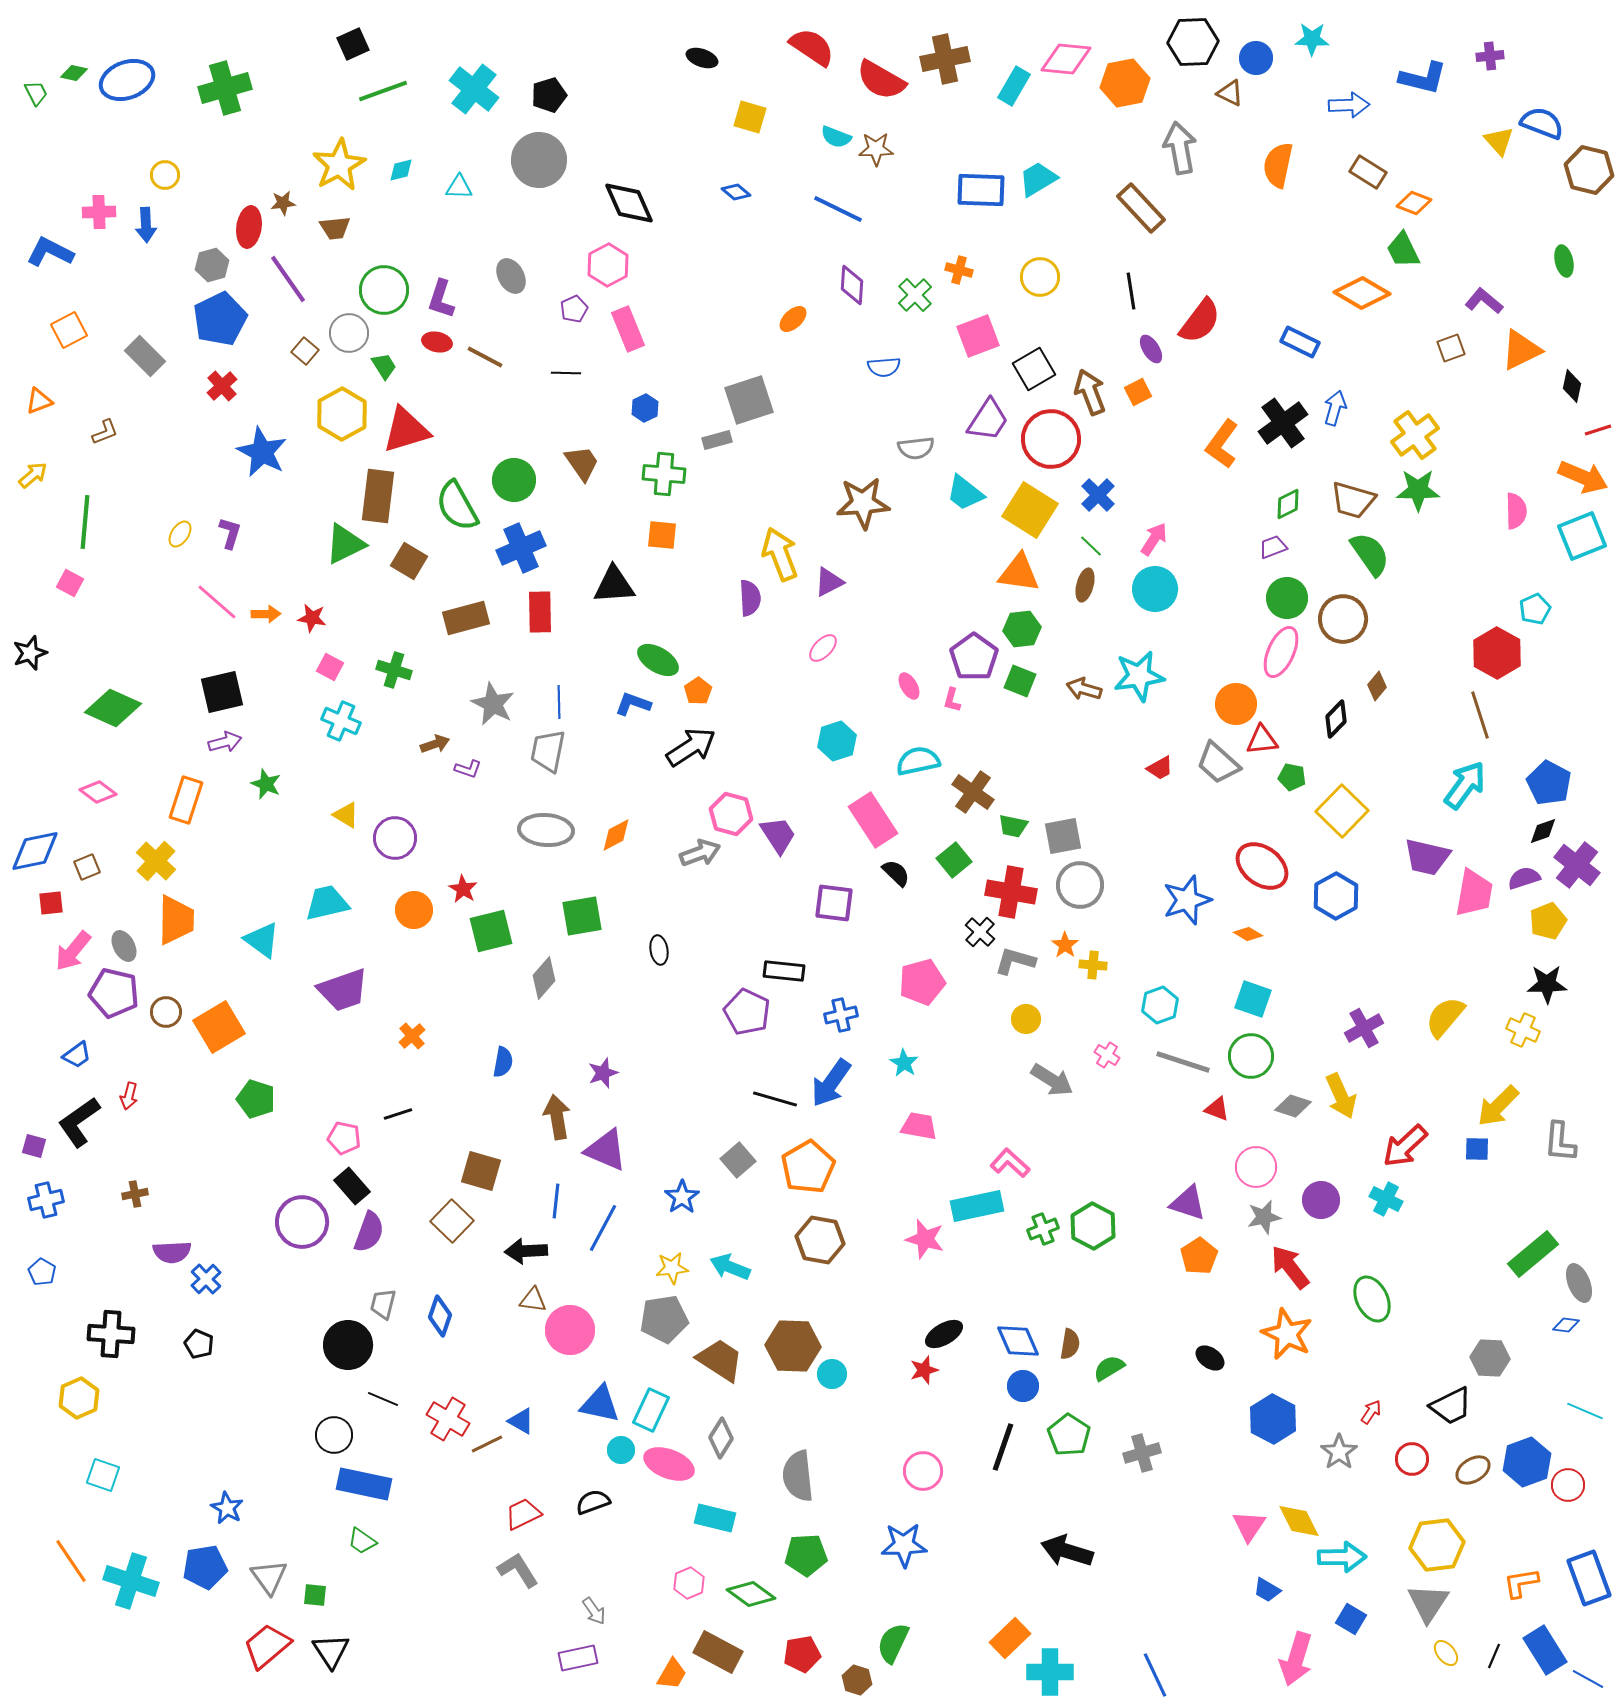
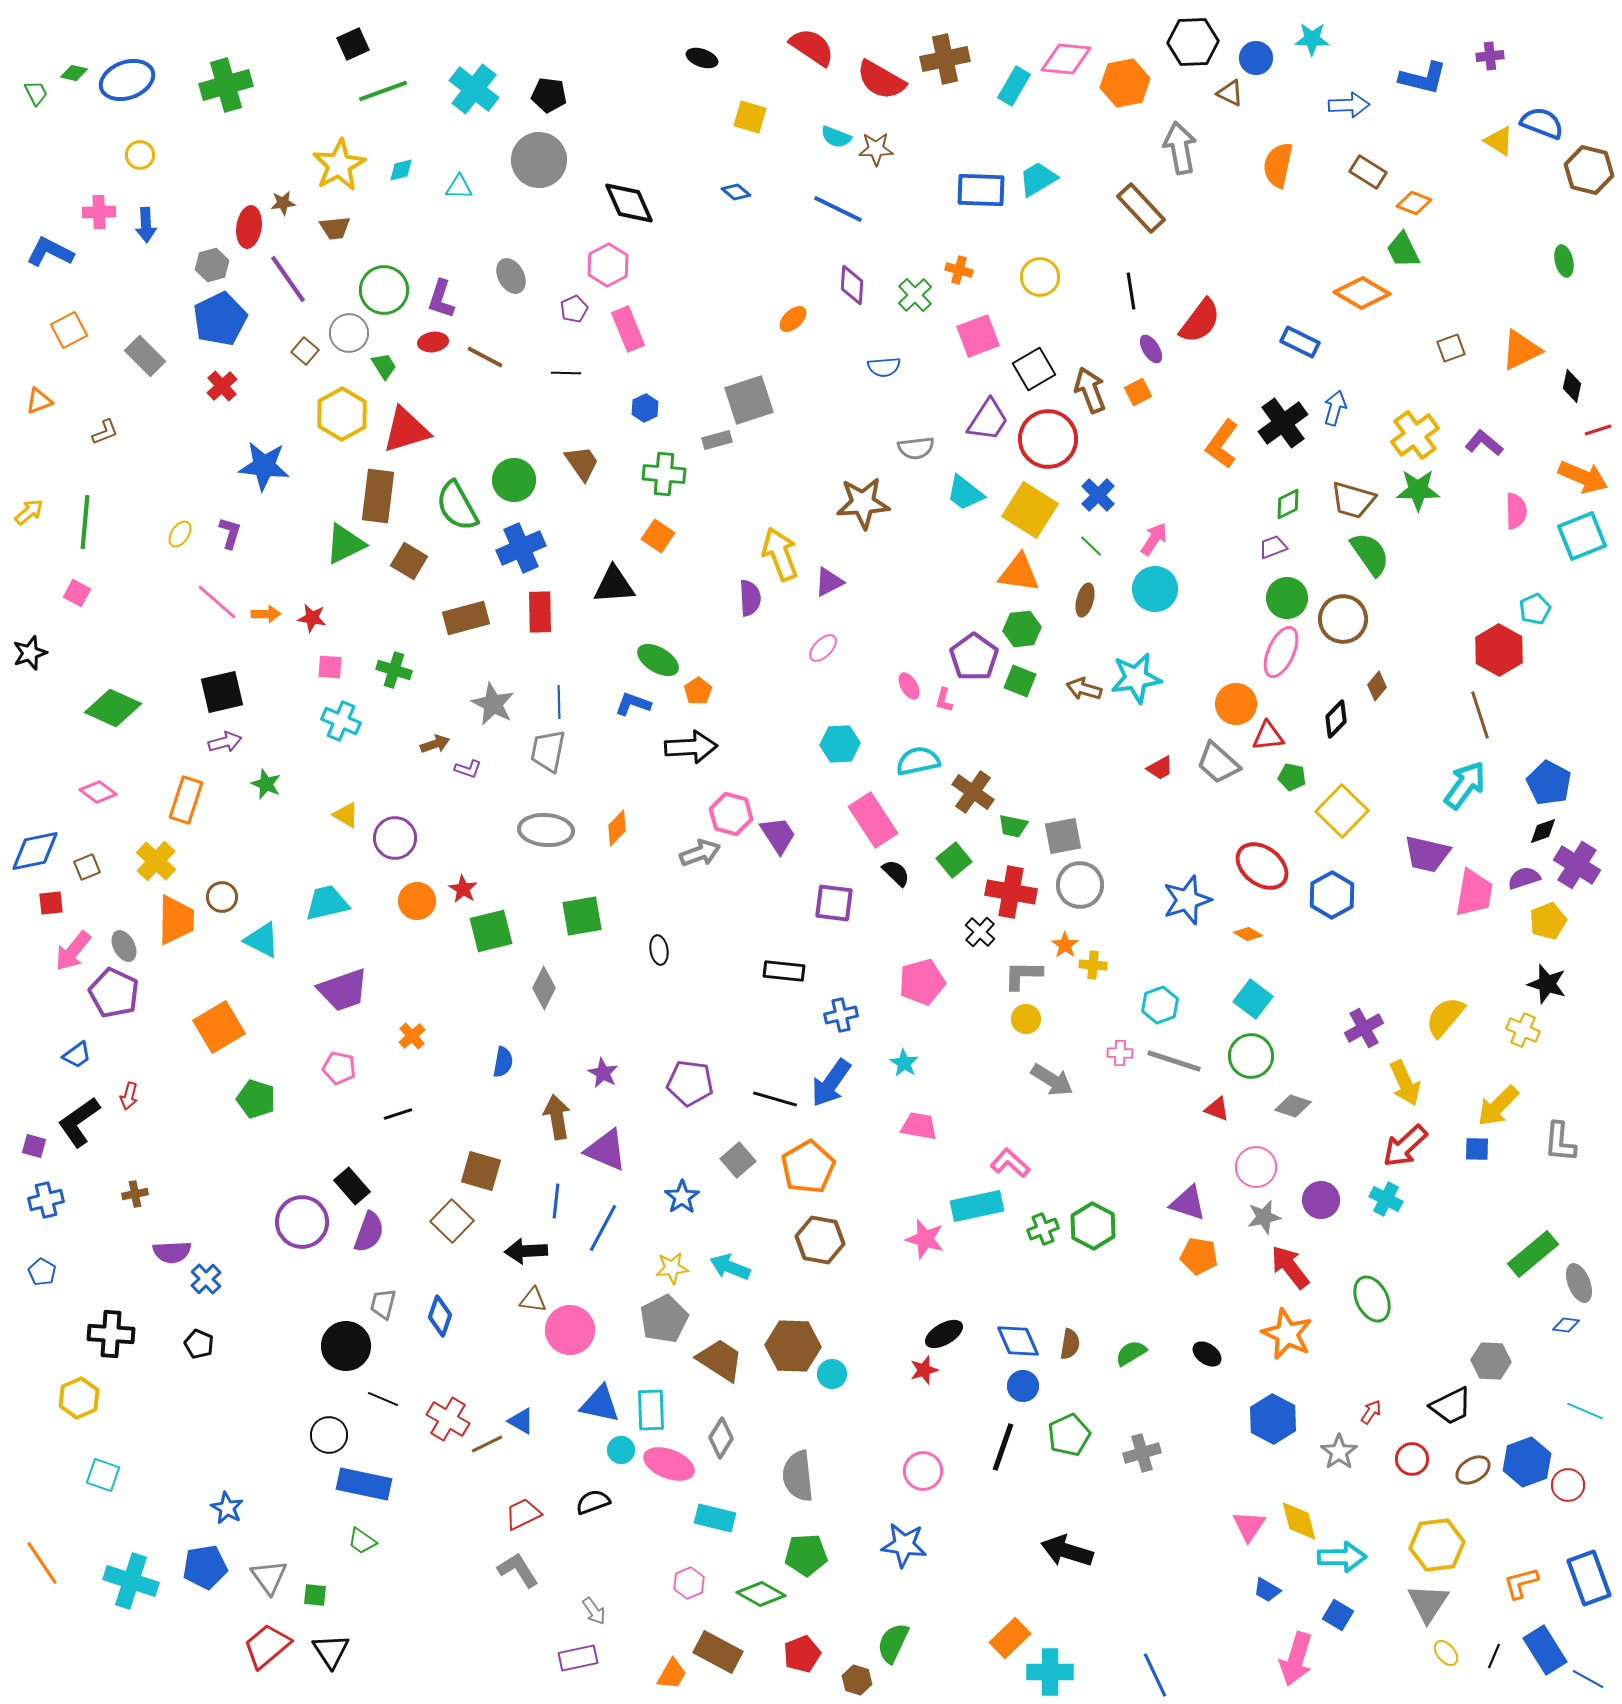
green cross at (225, 88): moved 1 px right, 3 px up
black pentagon at (549, 95): rotated 24 degrees clockwise
yellow triangle at (1499, 141): rotated 16 degrees counterclockwise
yellow circle at (165, 175): moved 25 px left, 20 px up
purple L-shape at (1484, 301): moved 142 px down
red ellipse at (437, 342): moved 4 px left; rotated 20 degrees counterclockwise
brown arrow at (1090, 392): moved 2 px up
red circle at (1051, 439): moved 3 px left
blue star at (262, 452): moved 2 px right, 14 px down; rotated 21 degrees counterclockwise
yellow arrow at (33, 475): moved 4 px left, 37 px down
orange square at (662, 535): moved 4 px left, 1 px down; rotated 28 degrees clockwise
pink square at (70, 583): moved 7 px right, 10 px down
brown ellipse at (1085, 585): moved 15 px down
red hexagon at (1497, 653): moved 2 px right, 3 px up
pink square at (330, 667): rotated 24 degrees counterclockwise
cyan star at (1139, 676): moved 3 px left, 2 px down
pink L-shape at (952, 700): moved 8 px left
red triangle at (1262, 740): moved 6 px right, 4 px up
cyan hexagon at (837, 741): moved 3 px right, 3 px down; rotated 15 degrees clockwise
black arrow at (691, 747): rotated 30 degrees clockwise
orange diamond at (616, 835): moved 1 px right, 7 px up; rotated 18 degrees counterclockwise
purple trapezoid at (1427, 857): moved 3 px up
purple cross at (1577, 865): rotated 6 degrees counterclockwise
blue hexagon at (1336, 896): moved 4 px left, 1 px up
orange circle at (414, 910): moved 3 px right, 9 px up
cyan triangle at (262, 940): rotated 9 degrees counterclockwise
gray L-shape at (1015, 961): moved 8 px right, 14 px down; rotated 15 degrees counterclockwise
gray diamond at (544, 978): moved 10 px down; rotated 15 degrees counterclockwise
black star at (1547, 984): rotated 18 degrees clockwise
purple pentagon at (114, 993): rotated 12 degrees clockwise
cyan square at (1253, 999): rotated 18 degrees clockwise
brown circle at (166, 1012): moved 56 px right, 115 px up
purple pentagon at (747, 1012): moved 57 px left, 71 px down; rotated 18 degrees counterclockwise
pink cross at (1107, 1055): moved 13 px right, 2 px up; rotated 30 degrees counterclockwise
gray line at (1183, 1062): moved 9 px left, 1 px up
purple star at (603, 1073): rotated 24 degrees counterclockwise
yellow arrow at (1341, 1096): moved 64 px right, 13 px up
pink pentagon at (344, 1138): moved 5 px left, 70 px up
orange pentagon at (1199, 1256): rotated 30 degrees counterclockwise
gray pentagon at (664, 1319): rotated 18 degrees counterclockwise
black circle at (348, 1345): moved 2 px left, 1 px down
black ellipse at (1210, 1358): moved 3 px left, 4 px up
gray hexagon at (1490, 1358): moved 1 px right, 3 px down
green semicircle at (1109, 1368): moved 22 px right, 15 px up
cyan rectangle at (651, 1410): rotated 27 degrees counterclockwise
black circle at (334, 1435): moved 5 px left
green pentagon at (1069, 1435): rotated 15 degrees clockwise
yellow diamond at (1299, 1521): rotated 12 degrees clockwise
blue star at (904, 1545): rotated 9 degrees clockwise
orange line at (71, 1561): moved 29 px left, 2 px down
orange L-shape at (1521, 1583): rotated 6 degrees counterclockwise
green diamond at (751, 1594): moved 10 px right; rotated 6 degrees counterclockwise
blue square at (1351, 1619): moved 13 px left, 4 px up
red pentagon at (802, 1654): rotated 12 degrees counterclockwise
